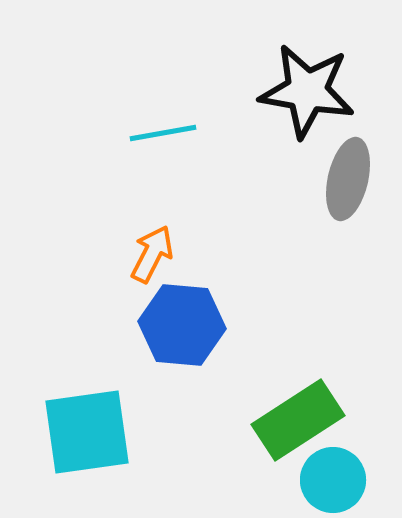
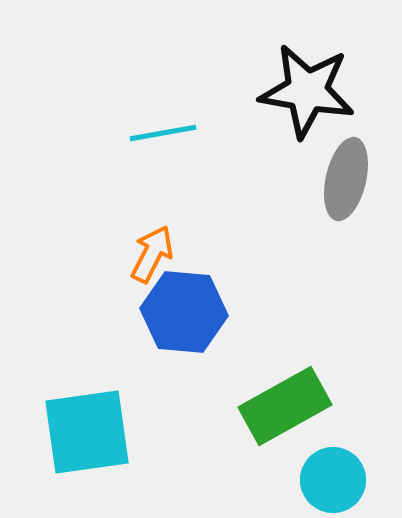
gray ellipse: moved 2 px left
blue hexagon: moved 2 px right, 13 px up
green rectangle: moved 13 px left, 14 px up; rotated 4 degrees clockwise
